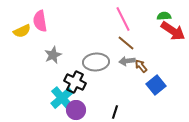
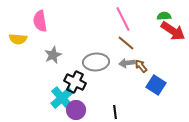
yellow semicircle: moved 4 px left, 8 px down; rotated 30 degrees clockwise
gray arrow: moved 2 px down
blue square: rotated 18 degrees counterclockwise
black line: rotated 24 degrees counterclockwise
